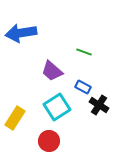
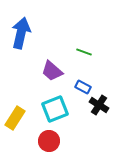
blue arrow: rotated 112 degrees clockwise
cyan square: moved 2 px left, 2 px down; rotated 12 degrees clockwise
